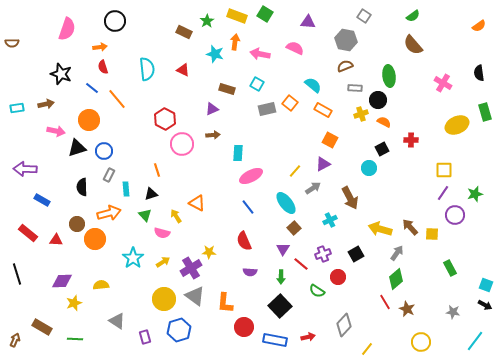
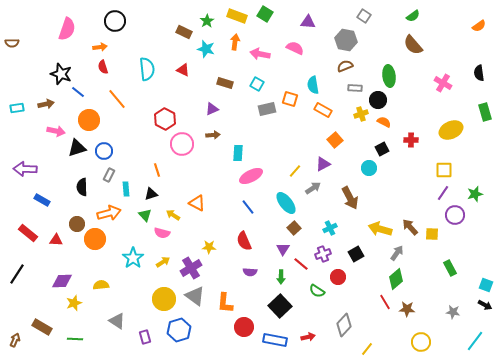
cyan star at (215, 54): moved 9 px left, 5 px up
cyan semicircle at (313, 85): rotated 138 degrees counterclockwise
blue line at (92, 88): moved 14 px left, 4 px down
brown rectangle at (227, 89): moved 2 px left, 6 px up
orange square at (290, 103): moved 4 px up; rotated 21 degrees counterclockwise
yellow ellipse at (457, 125): moved 6 px left, 5 px down
orange square at (330, 140): moved 5 px right; rotated 21 degrees clockwise
yellow arrow at (176, 216): moved 3 px left, 1 px up; rotated 24 degrees counterclockwise
cyan cross at (330, 220): moved 8 px down
yellow star at (209, 252): moved 5 px up
black line at (17, 274): rotated 50 degrees clockwise
brown star at (407, 309): rotated 21 degrees counterclockwise
